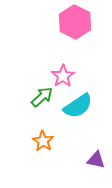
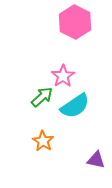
cyan semicircle: moved 3 px left
